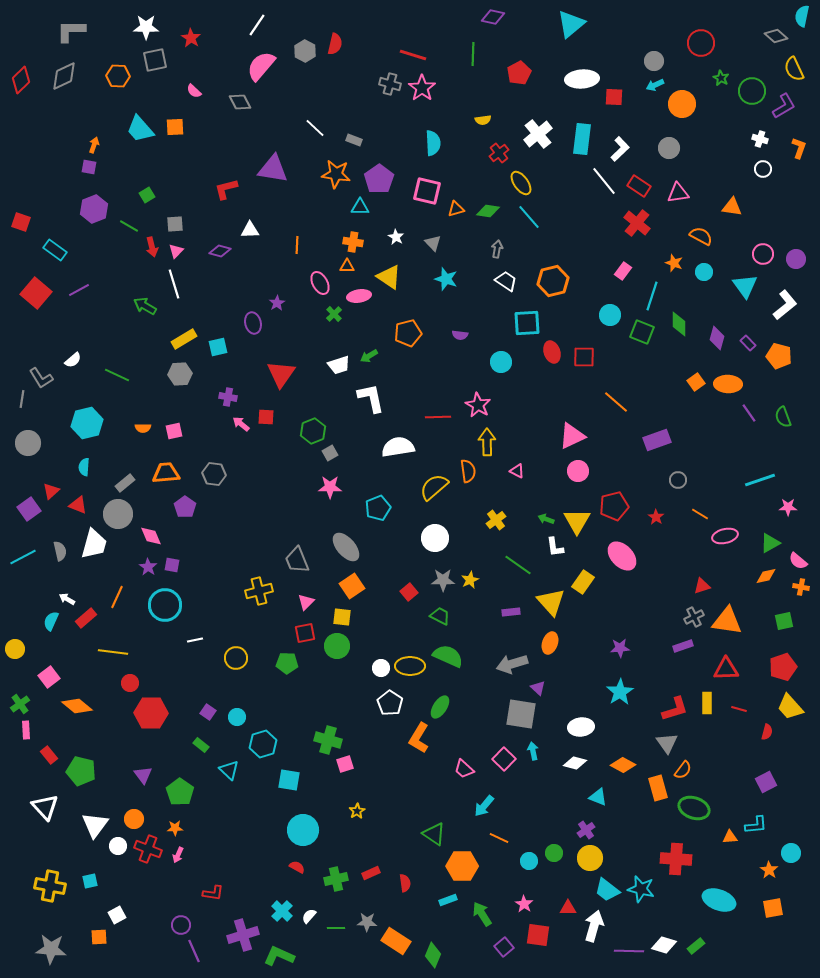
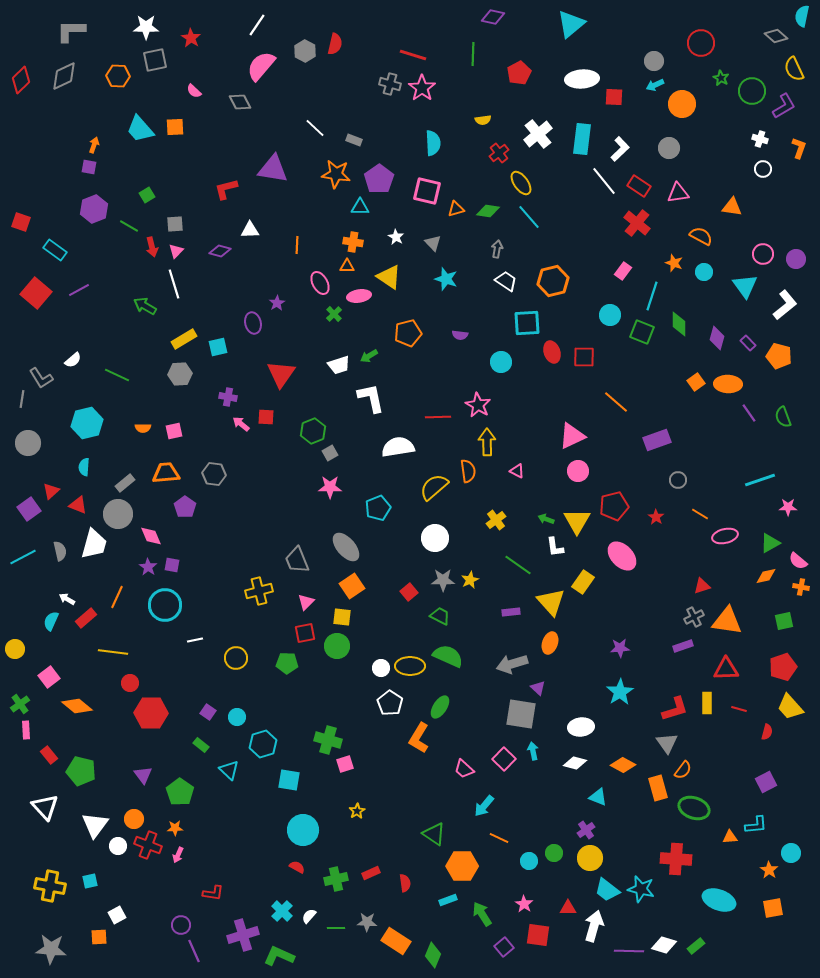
red cross at (148, 849): moved 4 px up
